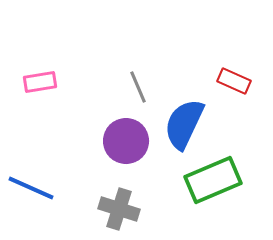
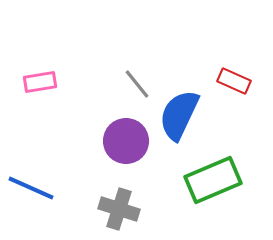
gray line: moved 1 px left, 3 px up; rotated 16 degrees counterclockwise
blue semicircle: moved 5 px left, 9 px up
